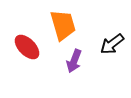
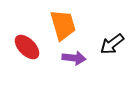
purple arrow: moved 3 px up; rotated 105 degrees counterclockwise
